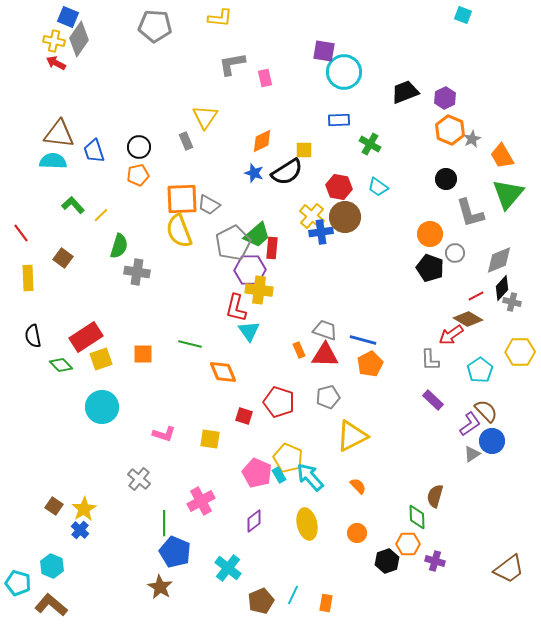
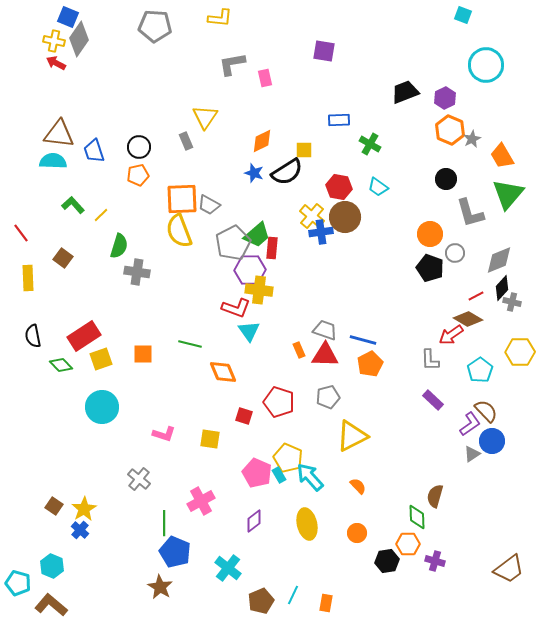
cyan circle at (344, 72): moved 142 px right, 7 px up
red L-shape at (236, 308): rotated 84 degrees counterclockwise
red rectangle at (86, 337): moved 2 px left, 1 px up
black hexagon at (387, 561): rotated 10 degrees clockwise
